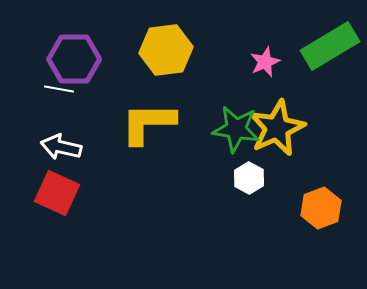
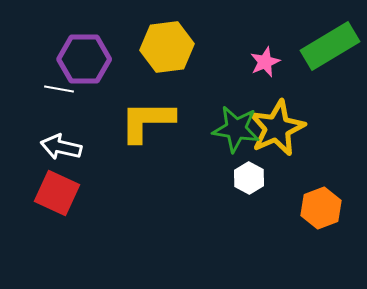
yellow hexagon: moved 1 px right, 3 px up
purple hexagon: moved 10 px right
yellow L-shape: moved 1 px left, 2 px up
